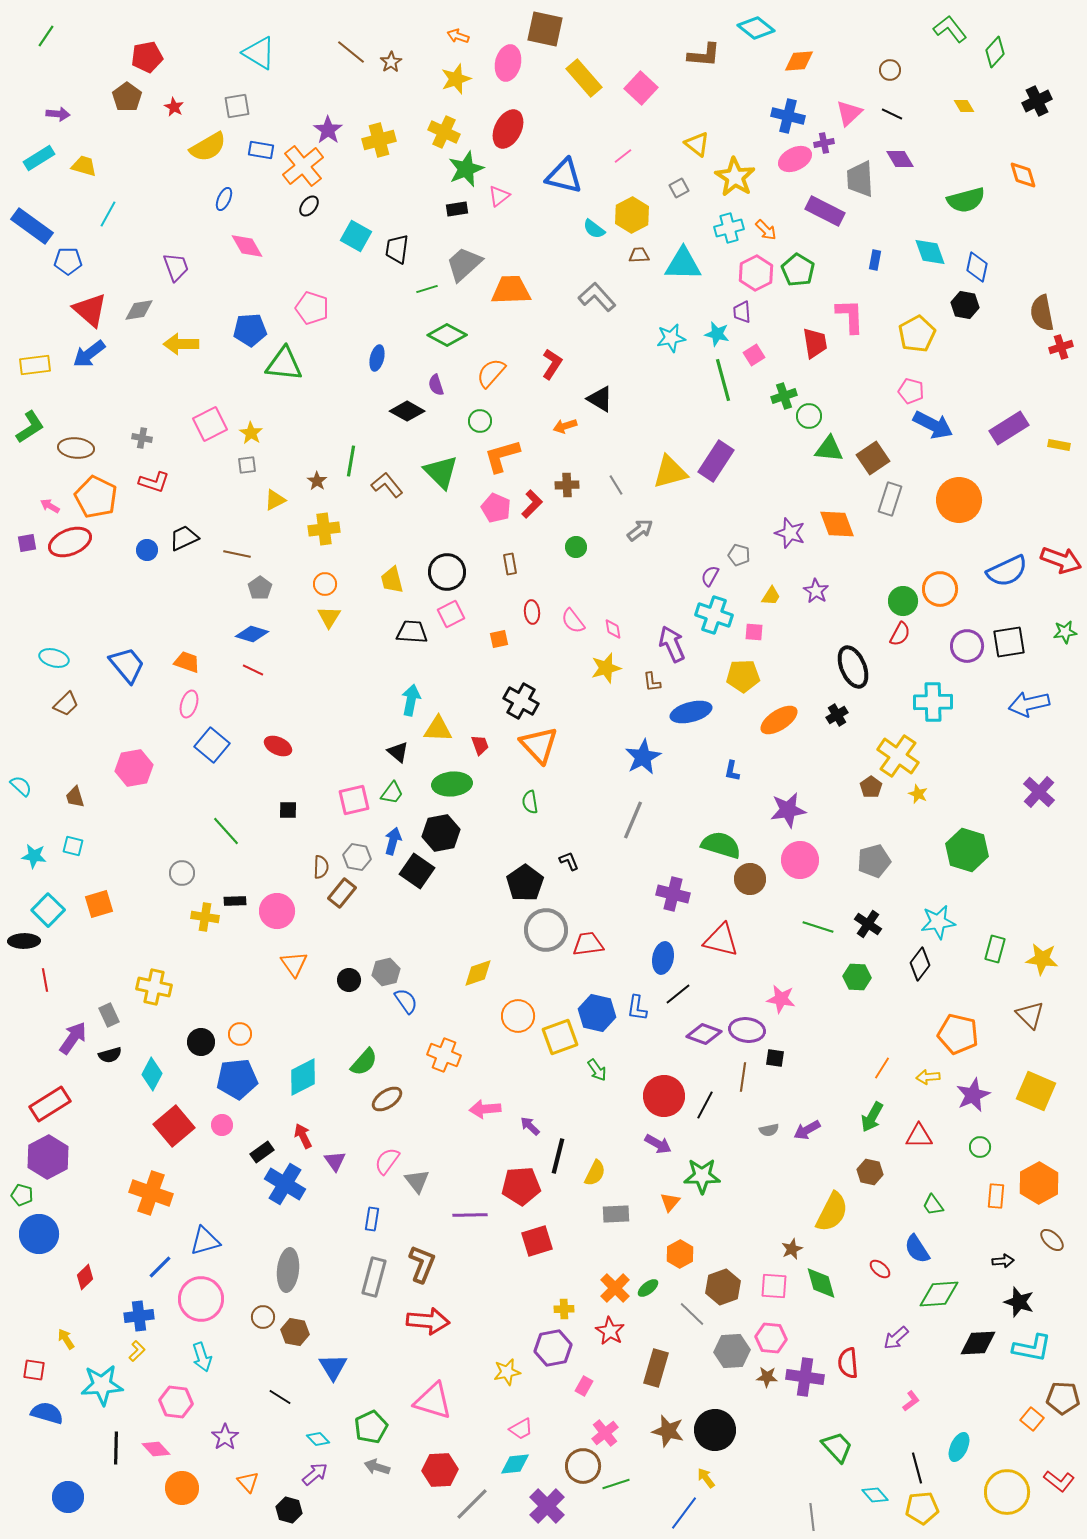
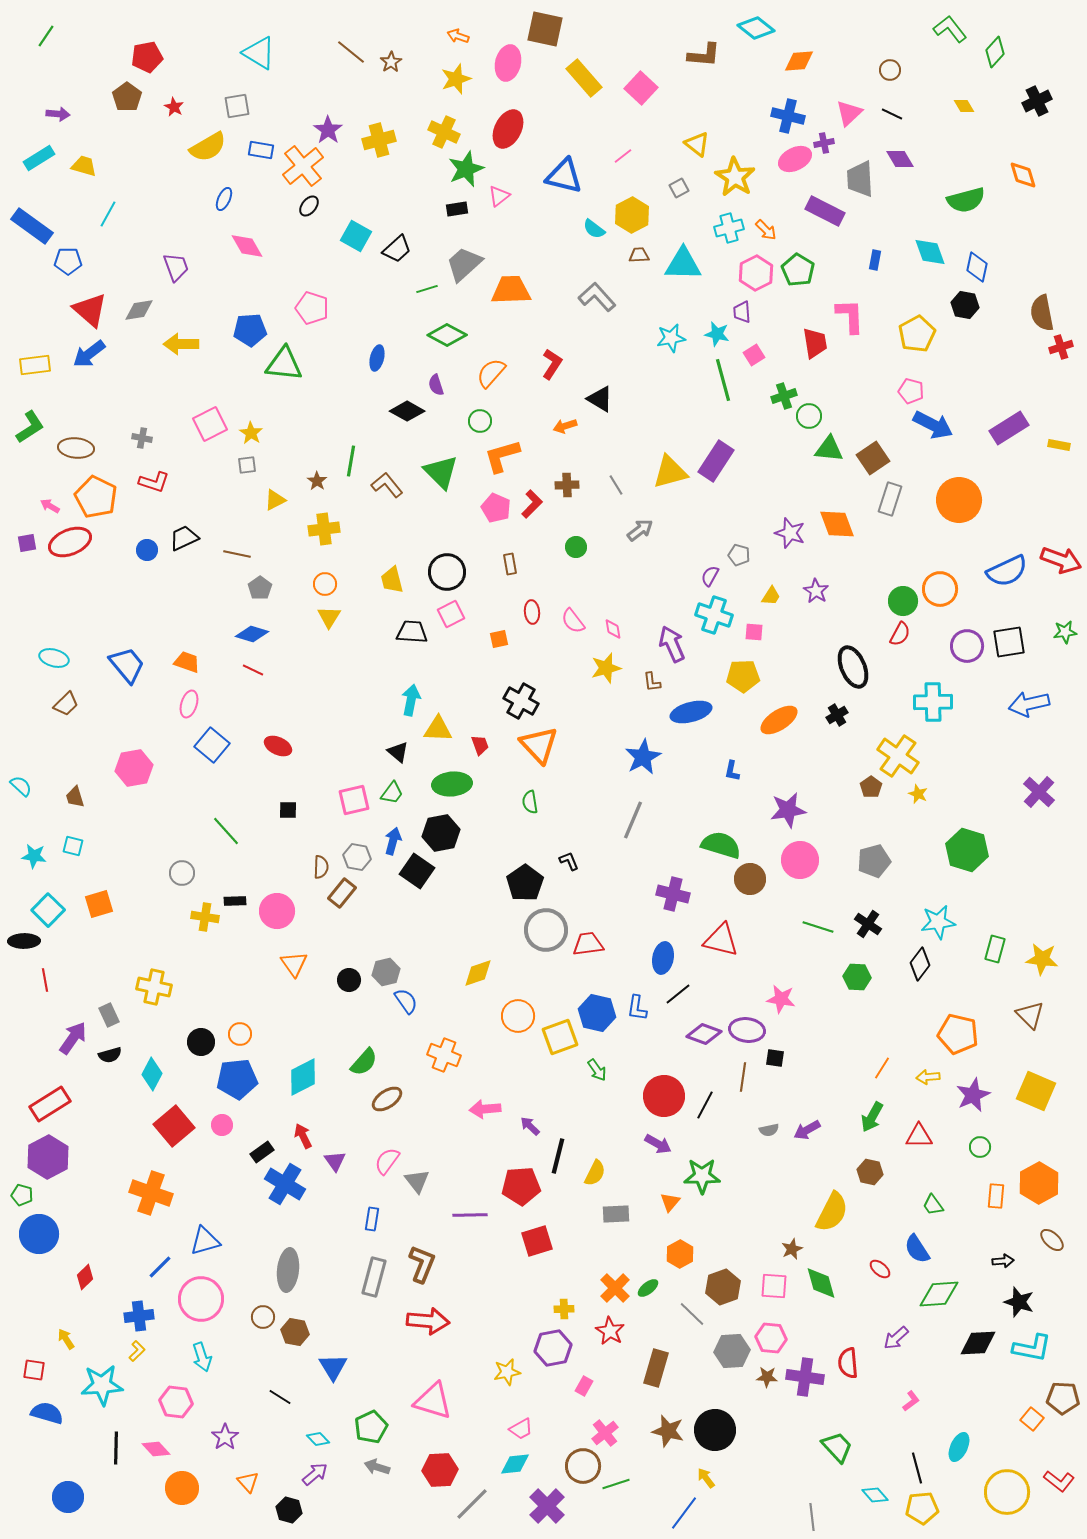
black trapezoid at (397, 249): rotated 140 degrees counterclockwise
